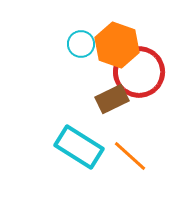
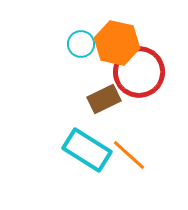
orange hexagon: moved 2 px up; rotated 6 degrees counterclockwise
brown rectangle: moved 8 px left
cyan rectangle: moved 8 px right, 3 px down
orange line: moved 1 px left, 1 px up
